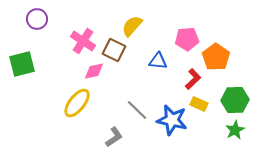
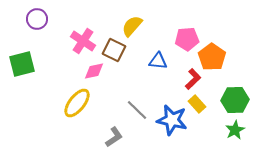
orange pentagon: moved 4 px left
yellow rectangle: moved 2 px left; rotated 24 degrees clockwise
